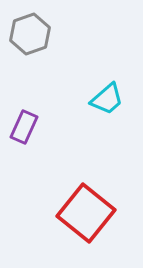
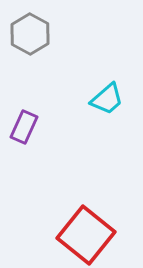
gray hexagon: rotated 12 degrees counterclockwise
red square: moved 22 px down
